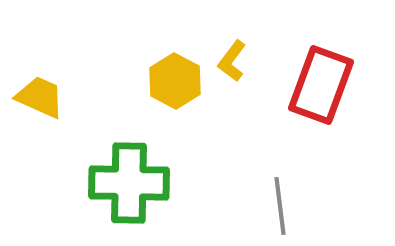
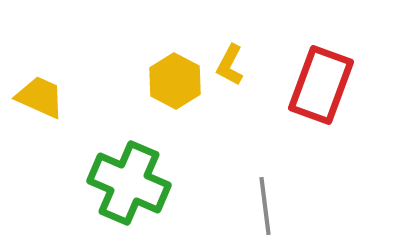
yellow L-shape: moved 2 px left, 4 px down; rotated 9 degrees counterclockwise
green cross: rotated 22 degrees clockwise
gray line: moved 15 px left
